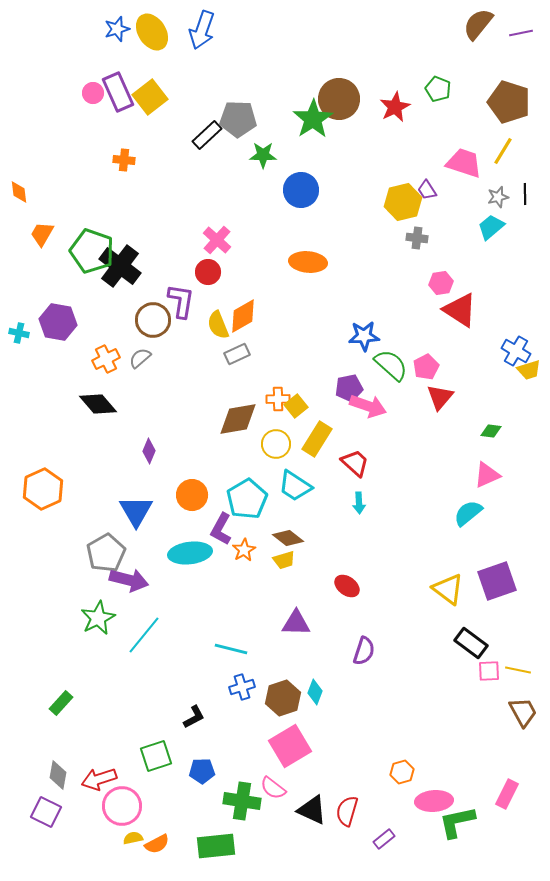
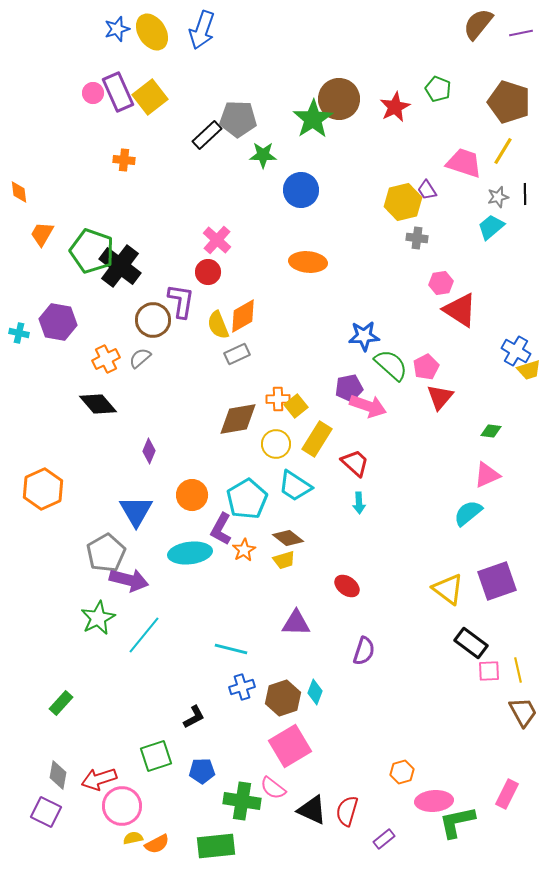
yellow line at (518, 670): rotated 65 degrees clockwise
